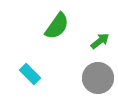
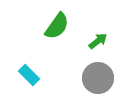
green arrow: moved 2 px left
cyan rectangle: moved 1 px left, 1 px down
